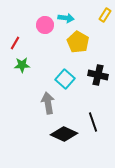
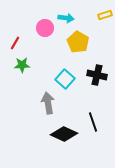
yellow rectangle: rotated 40 degrees clockwise
pink circle: moved 3 px down
black cross: moved 1 px left
